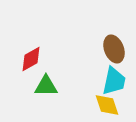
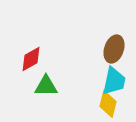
brown ellipse: rotated 40 degrees clockwise
yellow diamond: moved 1 px right, 1 px up; rotated 32 degrees clockwise
